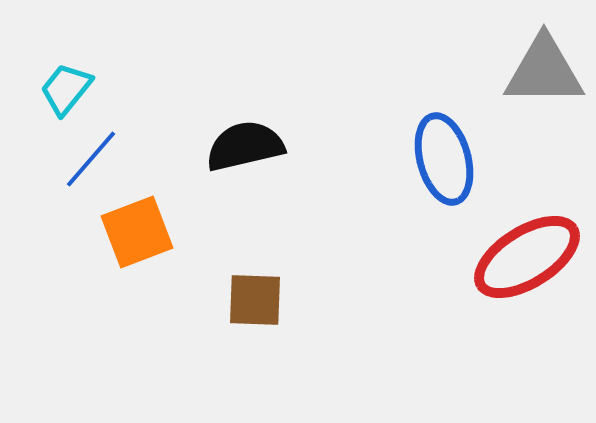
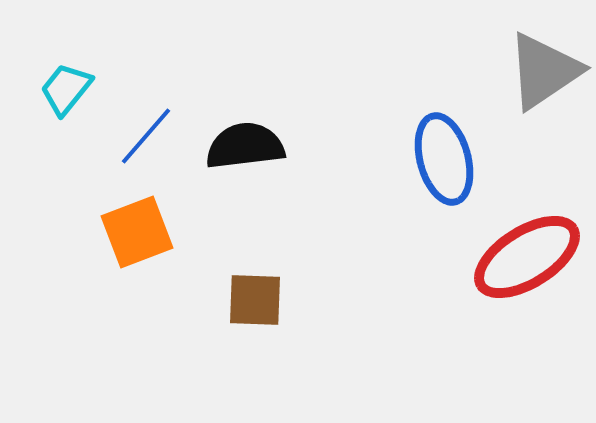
gray triangle: rotated 34 degrees counterclockwise
black semicircle: rotated 6 degrees clockwise
blue line: moved 55 px right, 23 px up
